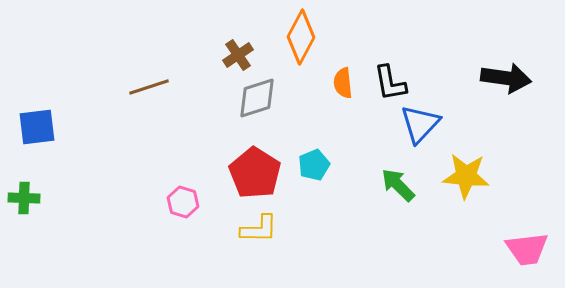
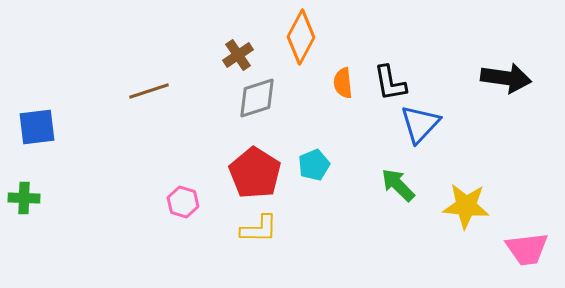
brown line: moved 4 px down
yellow star: moved 30 px down
